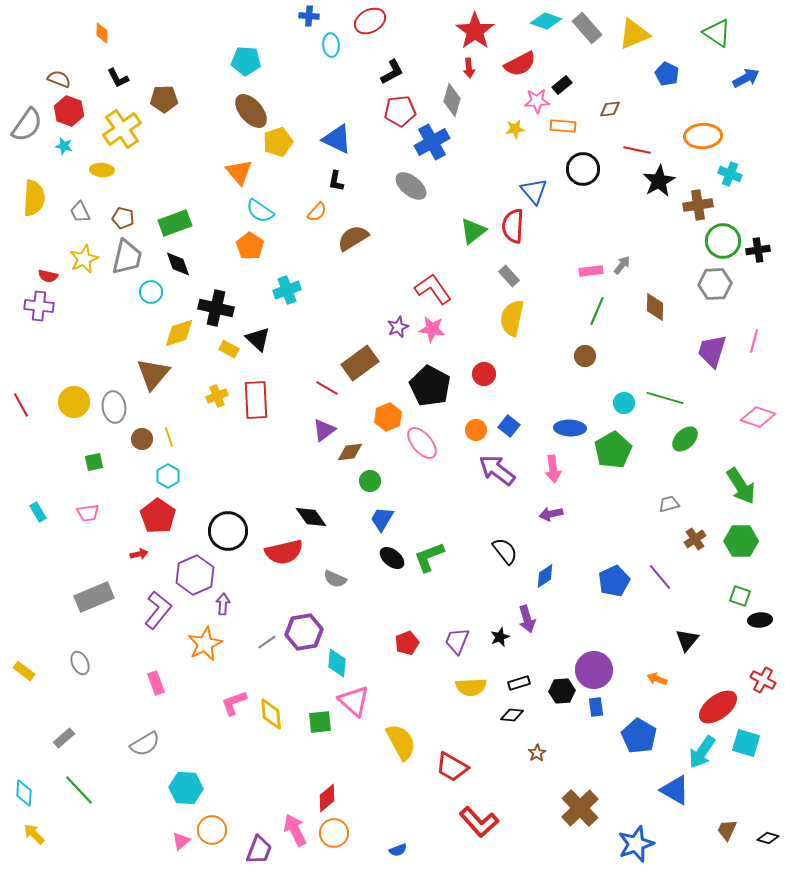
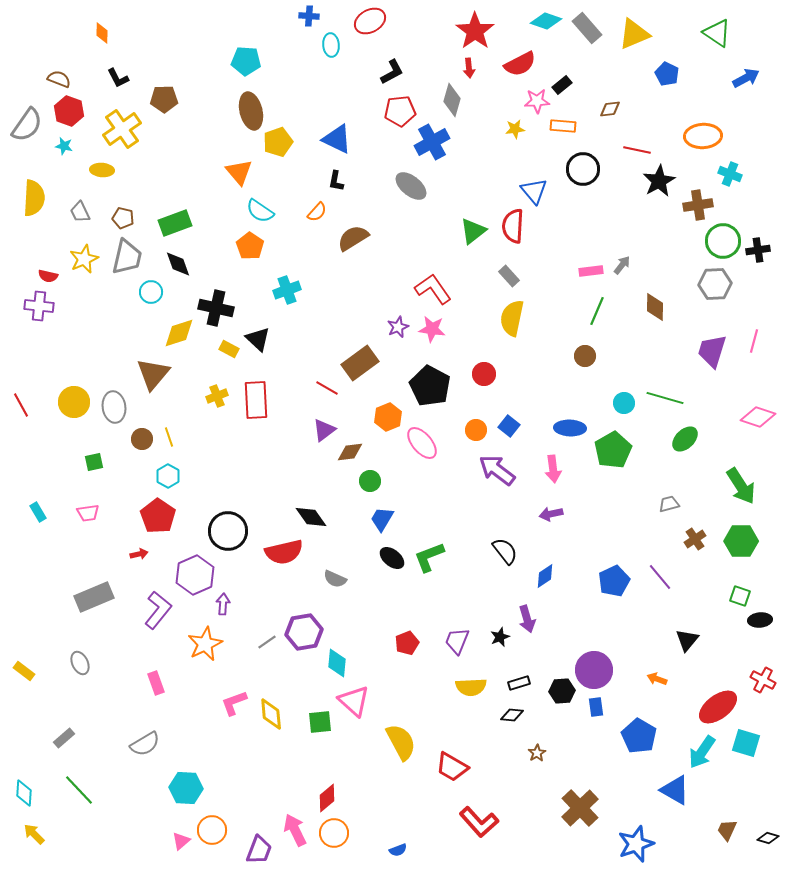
brown ellipse at (251, 111): rotated 27 degrees clockwise
